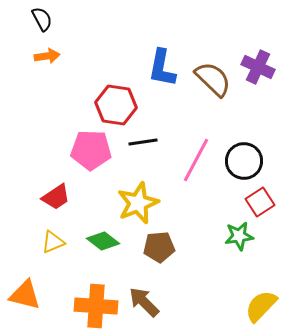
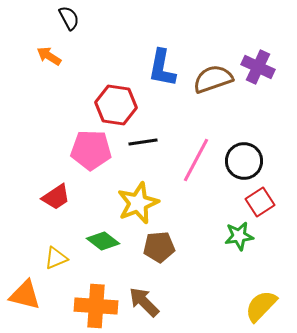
black semicircle: moved 27 px right, 1 px up
orange arrow: moved 2 px right; rotated 140 degrees counterclockwise
brown semicircle: rotated 63 degrees counterclockwise
yellow triangle: moved 3 px right, 16 px down
